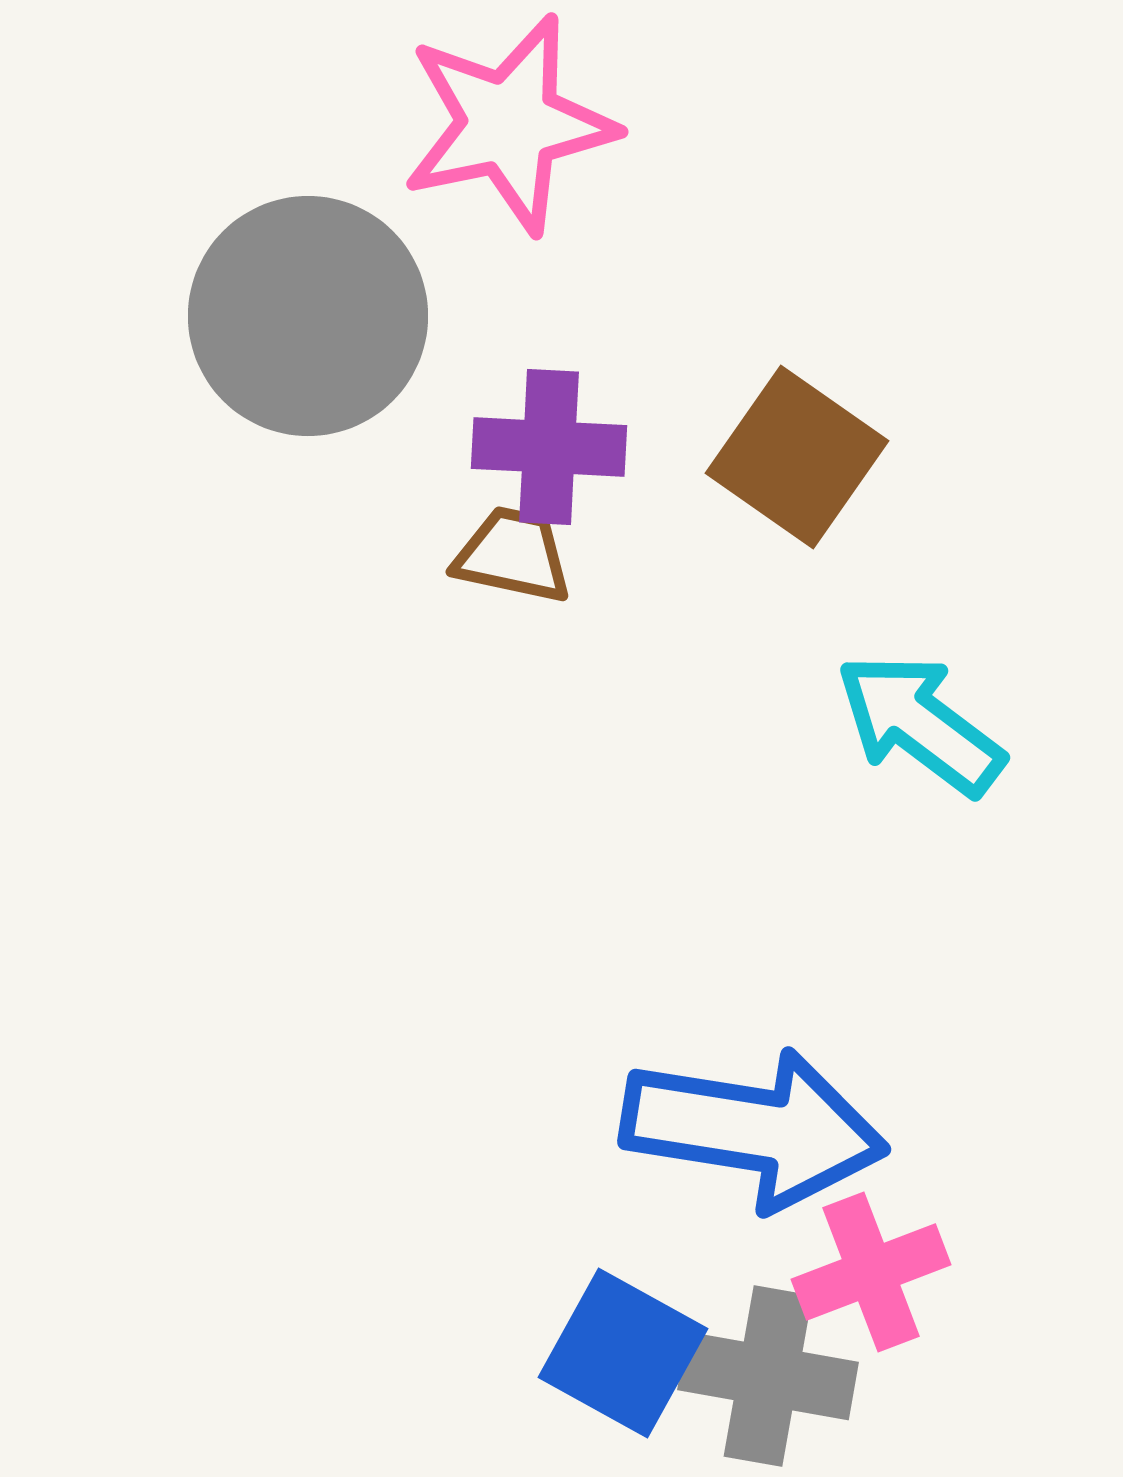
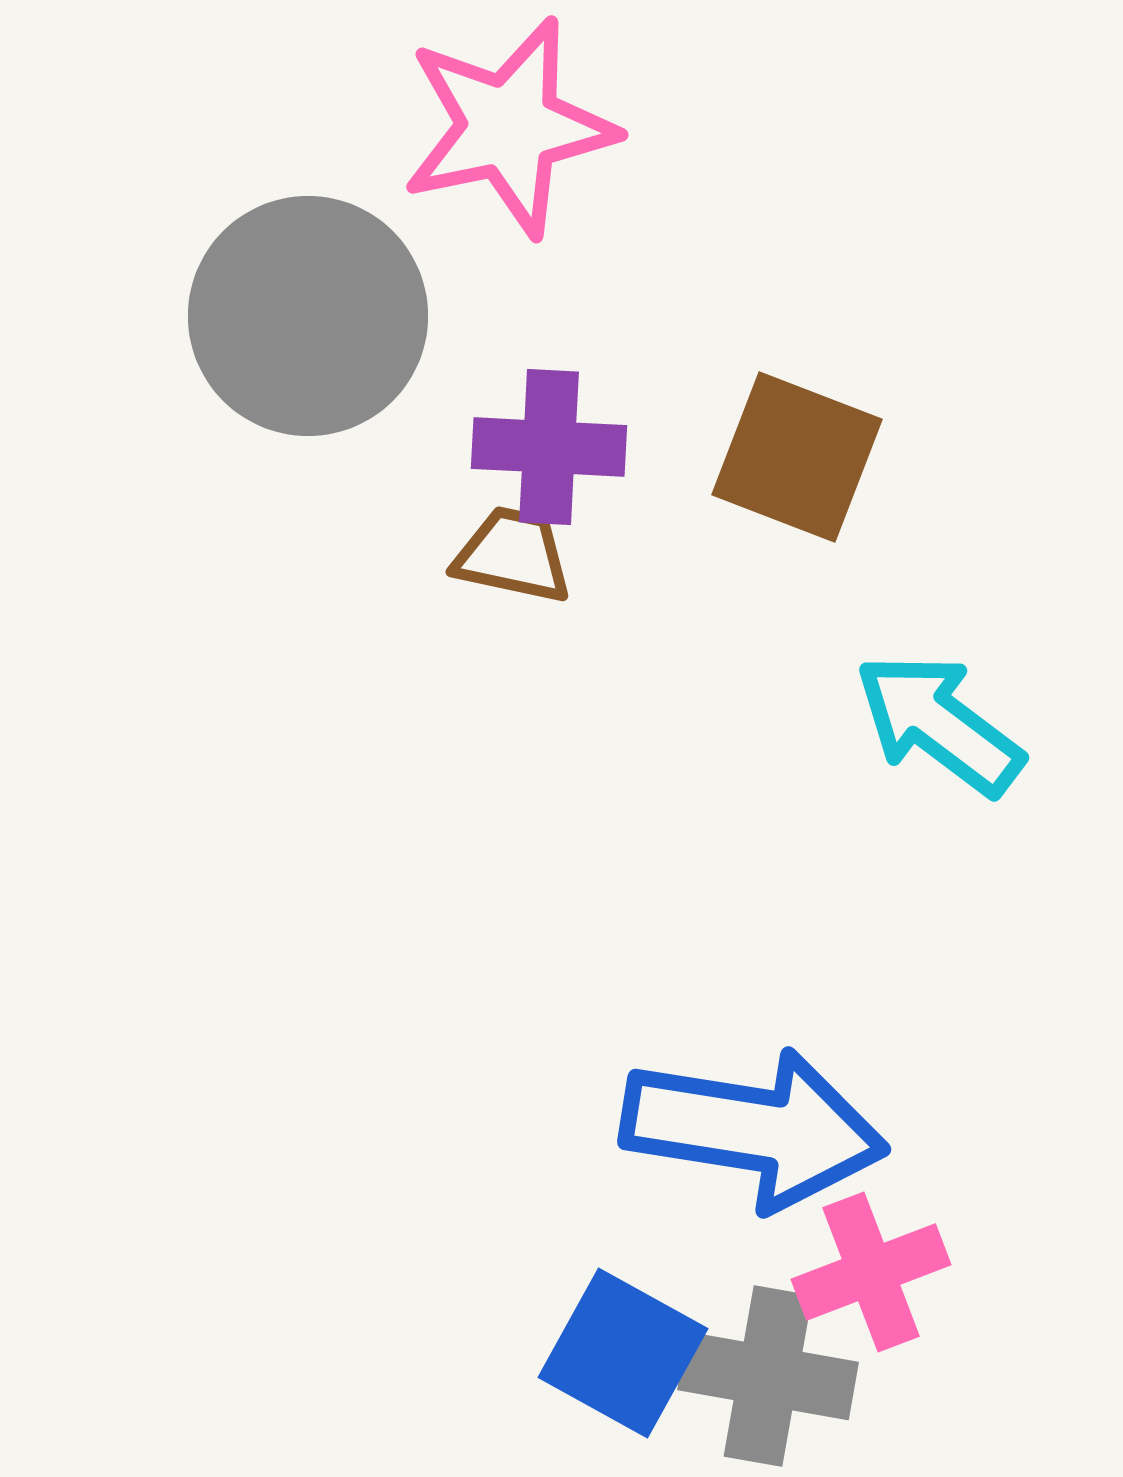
pink star: moved 3 px down
brown square: rotated 14 degrees counterclockwise
cyan arrow: moved 19 px right
